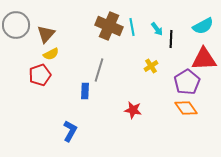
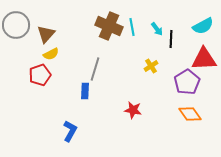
gray line: moved 4 px left, 1 px up
orange diamond: moved 4 px right, 6 px down
